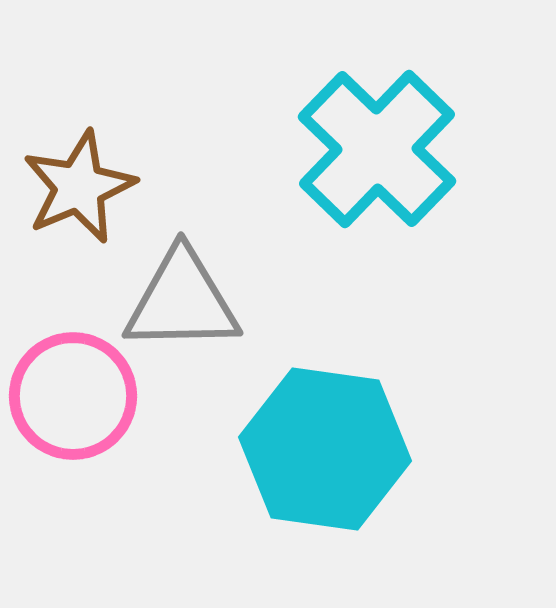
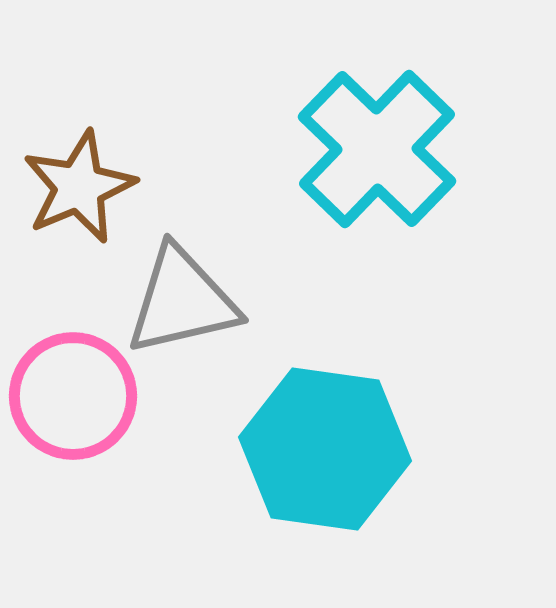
gray triangle: rotated 12 degrees counterclockwise
